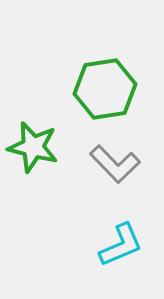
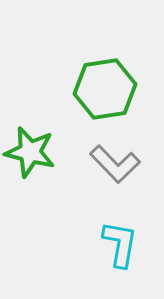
green star: moved 3 px left, 5 px down
cyan L-shape: moved 1 px left, 1 px up; rotated 57 degrees counterclockwise
